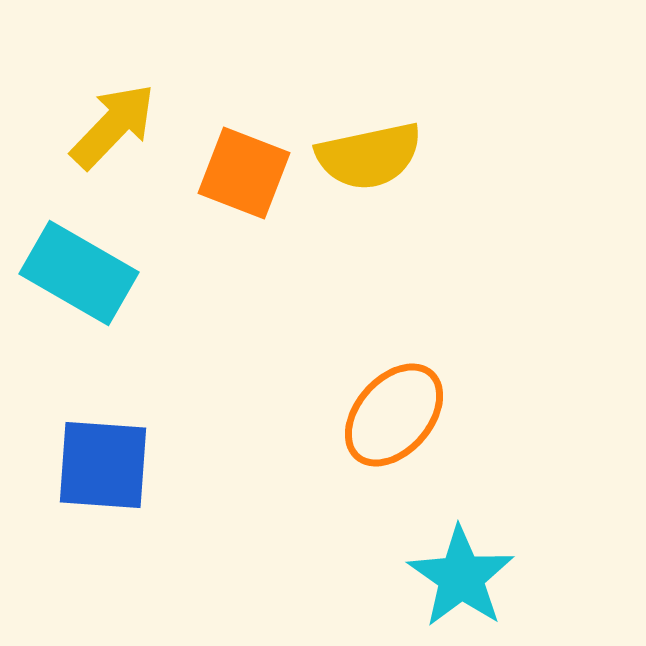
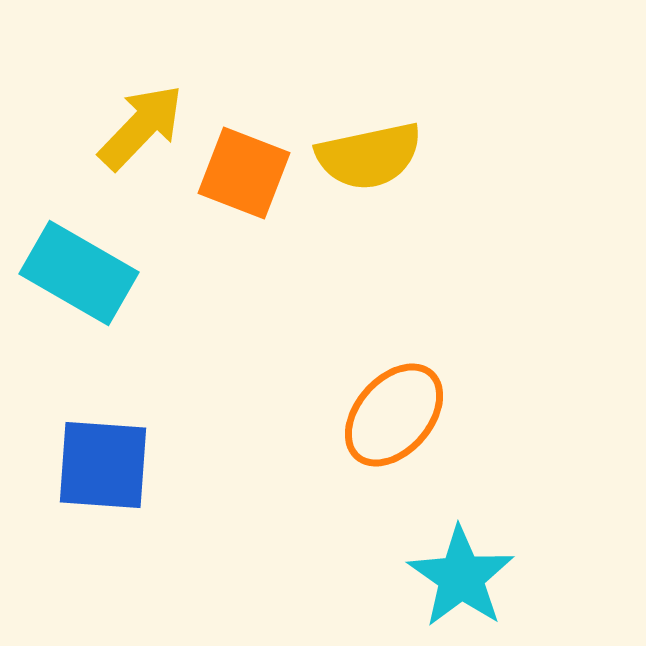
yellow arrow: moved 28 px right, 1 px down
